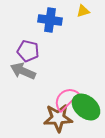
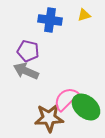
yellow triangle: moved 1 px right, 4 px down
gray arrow: moved 3 px right
brown star: moved 9 px left
